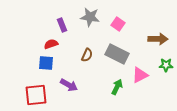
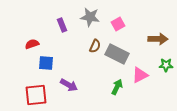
pink square: rotated 24 degrees clockwise
red semicircle: moved 19 px left
brown semicircle: moved 8 px right, 9 px up
